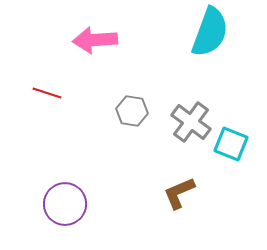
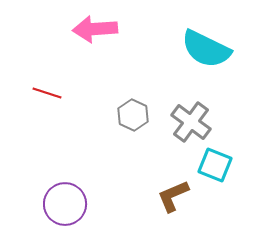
cyan semicircle: moved 4 px left, 17 px down; rotated 96 degrees clockwise
pink arrow: moved 11 px up
gray hexagon: moved 1 px right, 4 px down; rotated 16 degrees clockwise
cyan square: moved 16 px left, 21 px down
brown L-shape: moved 6 px left, 3 px down
